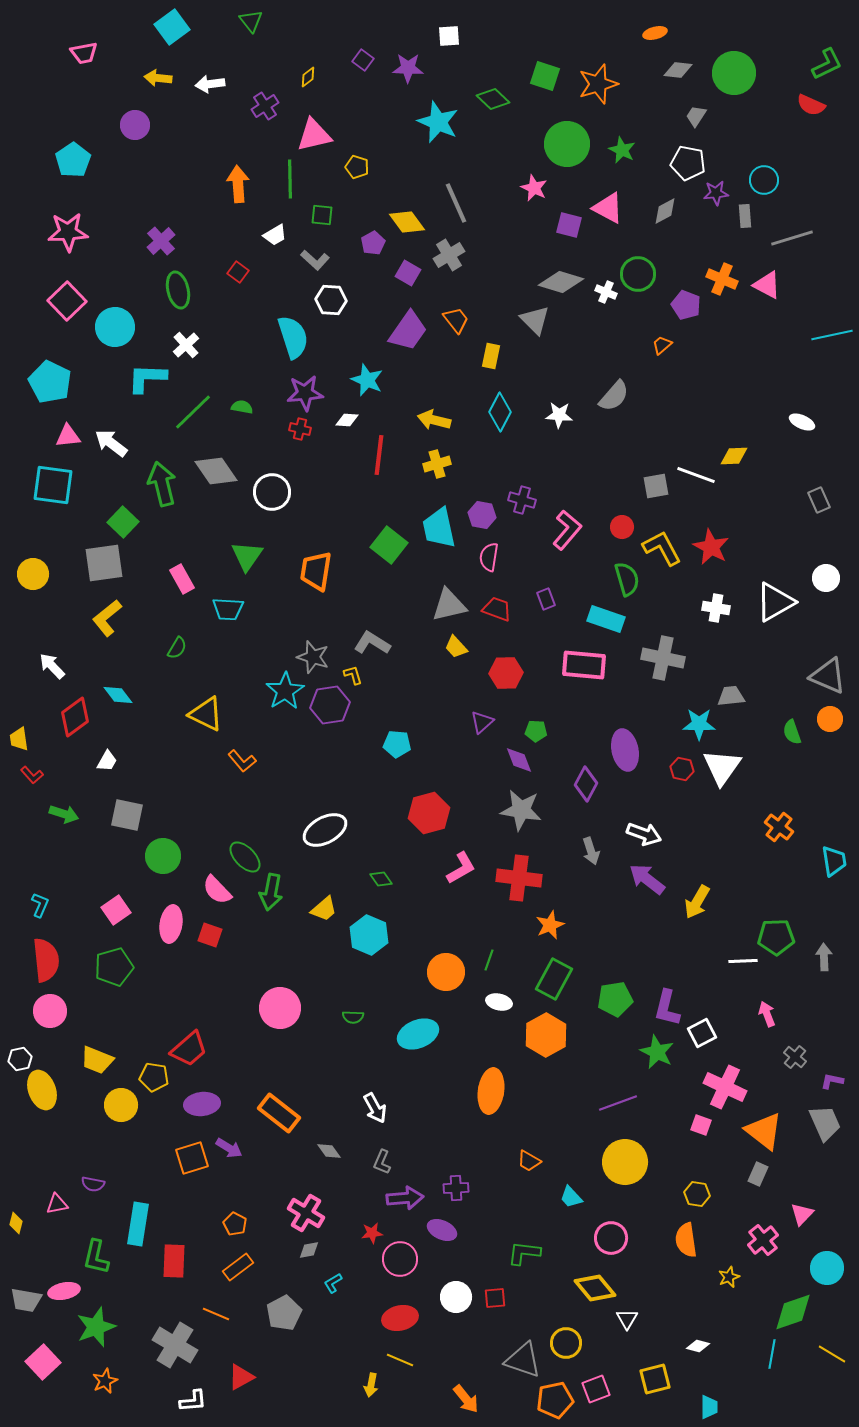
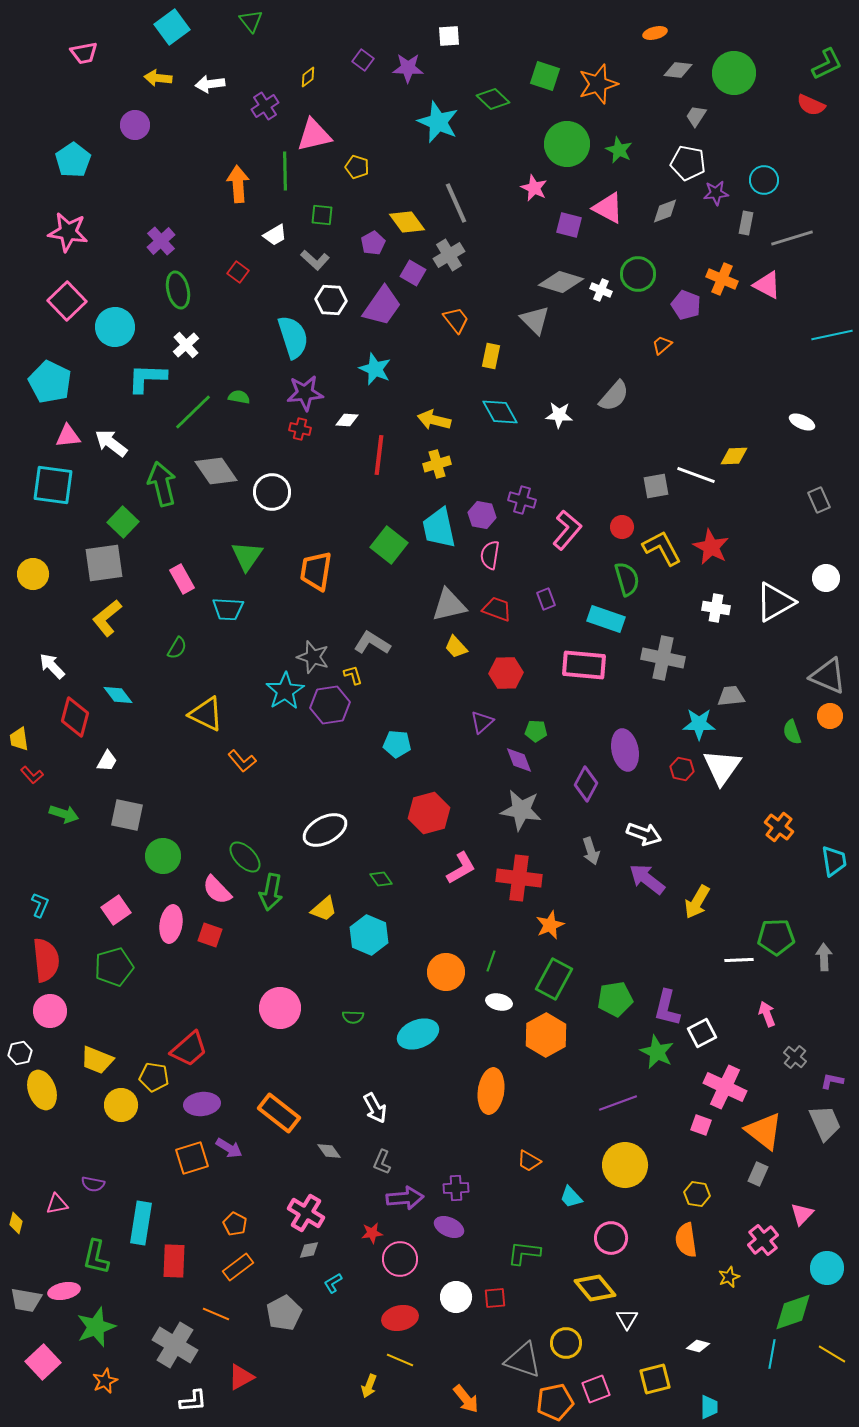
green star at (622, 150): moved 3 px left
green line at (290, 179): moved 5 px left, 8 px up
gray diamond at (665, 211): rotated 8 degrees clockwise
gray rectangle at (745, 216): moved 1 px right, 7 px down; rotated 15 degrees clockwise
pink star at (68, 232): rotated 12 degrees clockwise
purple square at (408, 273): moved 5 px right
white cross at (606, 292): moved 5 px left, 2 px up
purple trapezoid at (408, 331): moved 26 px left, 25 px up
cyan star at (367, 380): moved 8 px right, 11 px up
green semicircle at (242, 407): moved 3 px left, 10 px up
cyan diamond at (500, 412): rotated 57 degrees counterclockwise
pink semicircle at (489, 557): moved 1 px right, 2 px up
red diamond at (75, 717): rotated 39 degrees counterclockwise
orange circle at (830, 719): moved 3 px up
green line at (489, 960): moved 2 px right, 1 px down
white line at (743, 961): moved 4 px left, 1 px up
white hexagon at (20, 1059): moved 6 px up
yellow circle at (625, 1162): moved 3 px down
cyan rectangle at (138, 1224): moved 3 px right, 1 px up
purple ellipse at (442, 1230): moved 7 px right, 3 px up
yellow arrow at (371, 1385): moved 2 px left, 1 px down; rotated 10 degrees clockwise
orange pentagon at (555, 1400): moved 2 px down
